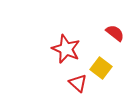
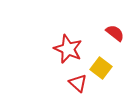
red star: moved 2 px right
